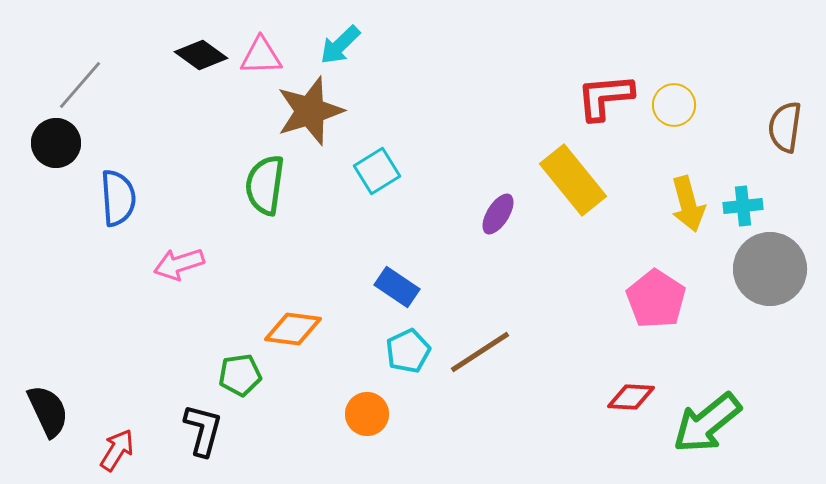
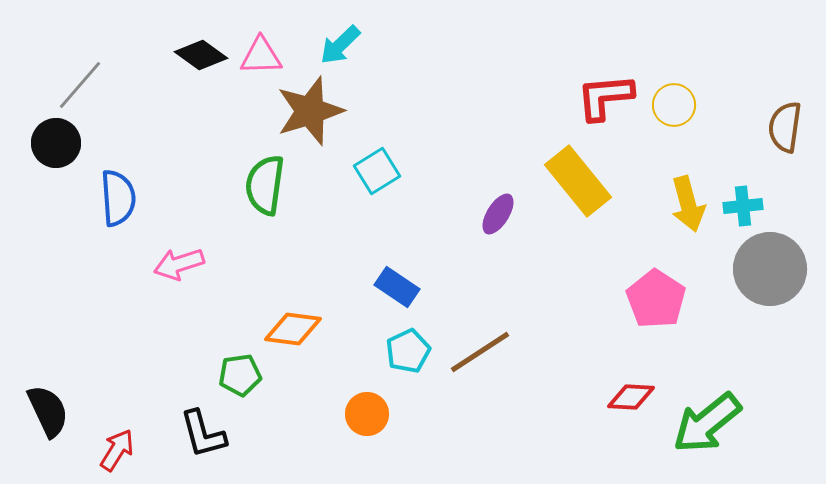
yellow rectangle: moved 5 px right, 1 px down
black L-shape: moved 4 px down; rotated 150 degrees clockwise
